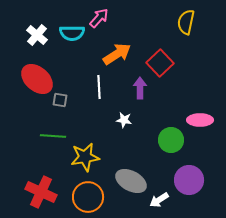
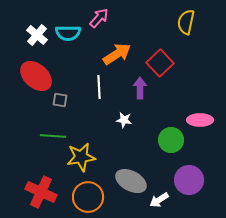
cyan semicircle: moved 4 px left
red ellipse: moved 1 px left, 3 px up
yellow star: moved 4 px left
